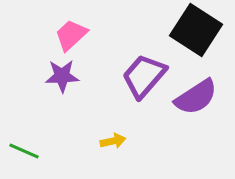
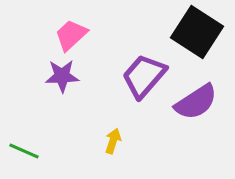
black square: moved 1 px right, 2 px down
purple semicircle: moved 5 px down
yellow arrow: rotated 60 degrees counterclockwise
